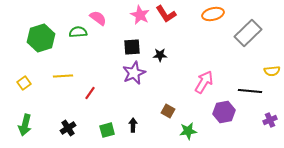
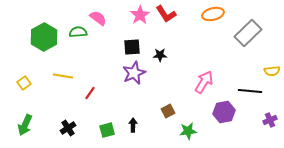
pink star: rotated 12 degrees clockwise
green hexagon: moved 3 px right, 1 px up; rotated 12 degrees counterclockwise
yellow line: rotated 12 degrees clockwise
brown square: rotated 32 degrees clockwise
green arrow: rotated 10 degrees clockwise
